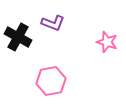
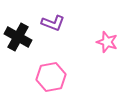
pink hexagon: moved 4 px up
